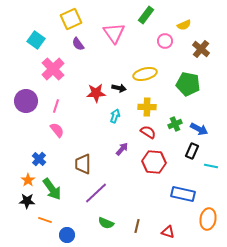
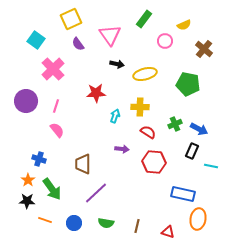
green rectangle: moved 2 px left, 4 px down
pink triangle: moved 4 px left, 2 px down
brown cross: moved 3 px right
black arrow: moved 2 px left, 24 px up
yellow cross: moved 7 px left
purple arrow: rotated 56 degrees clockwise
blue cross: rotated 24 degrees counterclockwise
orange ellipse: moved 10 px left
green semicircle: rotated 14 degrees counterclockwise
blue circle: moved 7 px right, 12 px up
